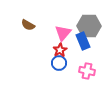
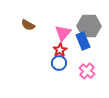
pink cross: rotated 28 degrees clockwise
